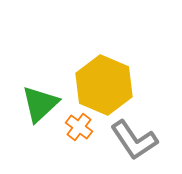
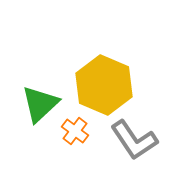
orange cross: moved 4 px left, 4 px down
